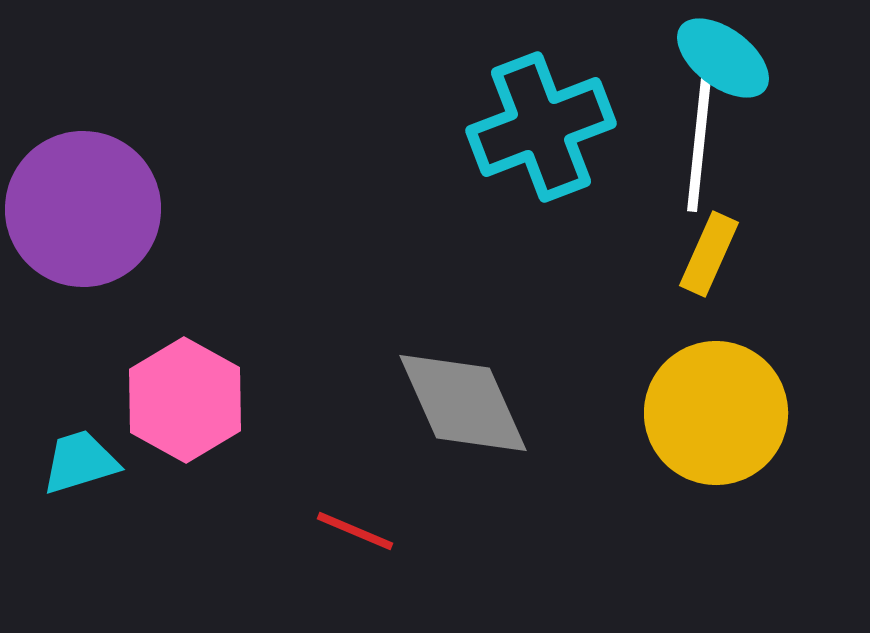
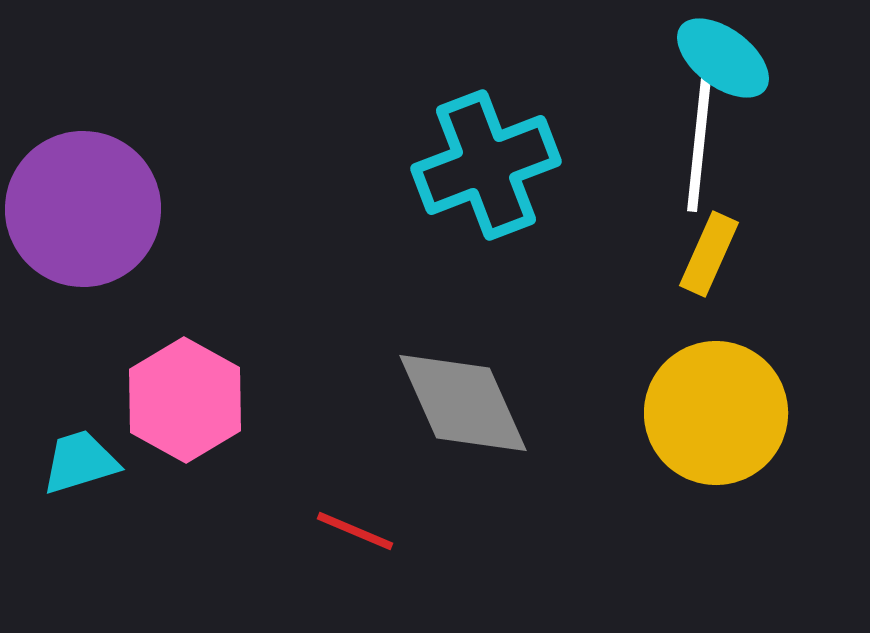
cyan cross: moved 55 px left, 38 px down
